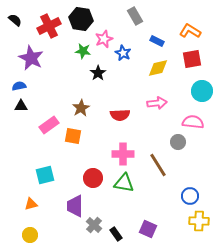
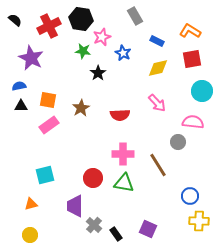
pink star: moved 2 px left, 2 px up
pink arrow: rotated 54 degrees clockwise
orange square: moved 25 px left, 36 px up
